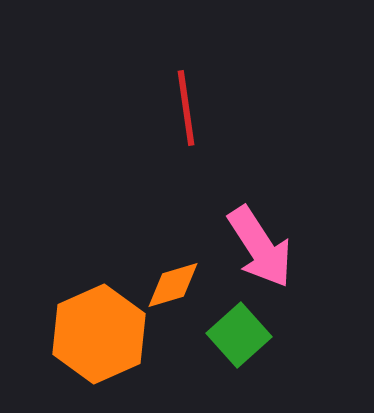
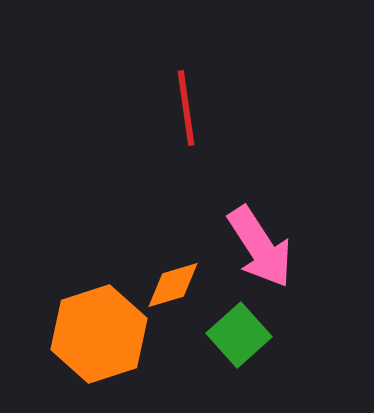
orange hexagon: rotated 6 degrees clockwise
